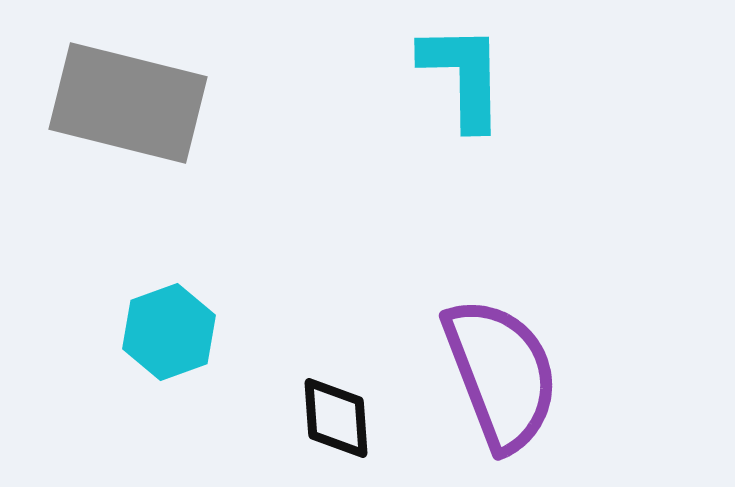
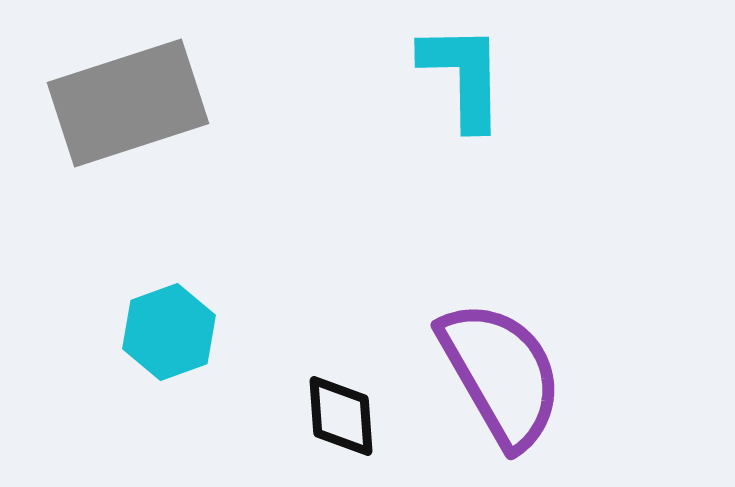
gray rectangle: rotated 32 degrees counterclockwise
purple semicircle: rotated 9 degrees counterclockwise
black diamond: moved 5 px right, 2 px up
